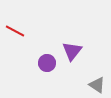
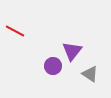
purple circle: moved 6 px right, 3 px down
gray triangle: moved 7 px left, 11 px up
